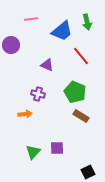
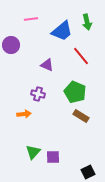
orange arrow: moved 1 px left
purple square: moved 4 px left, 9 px down
